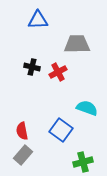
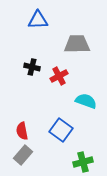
red cross: moved 1 px right, 4 px down
cyan semicircle: moved 1 px left, 7 px up
